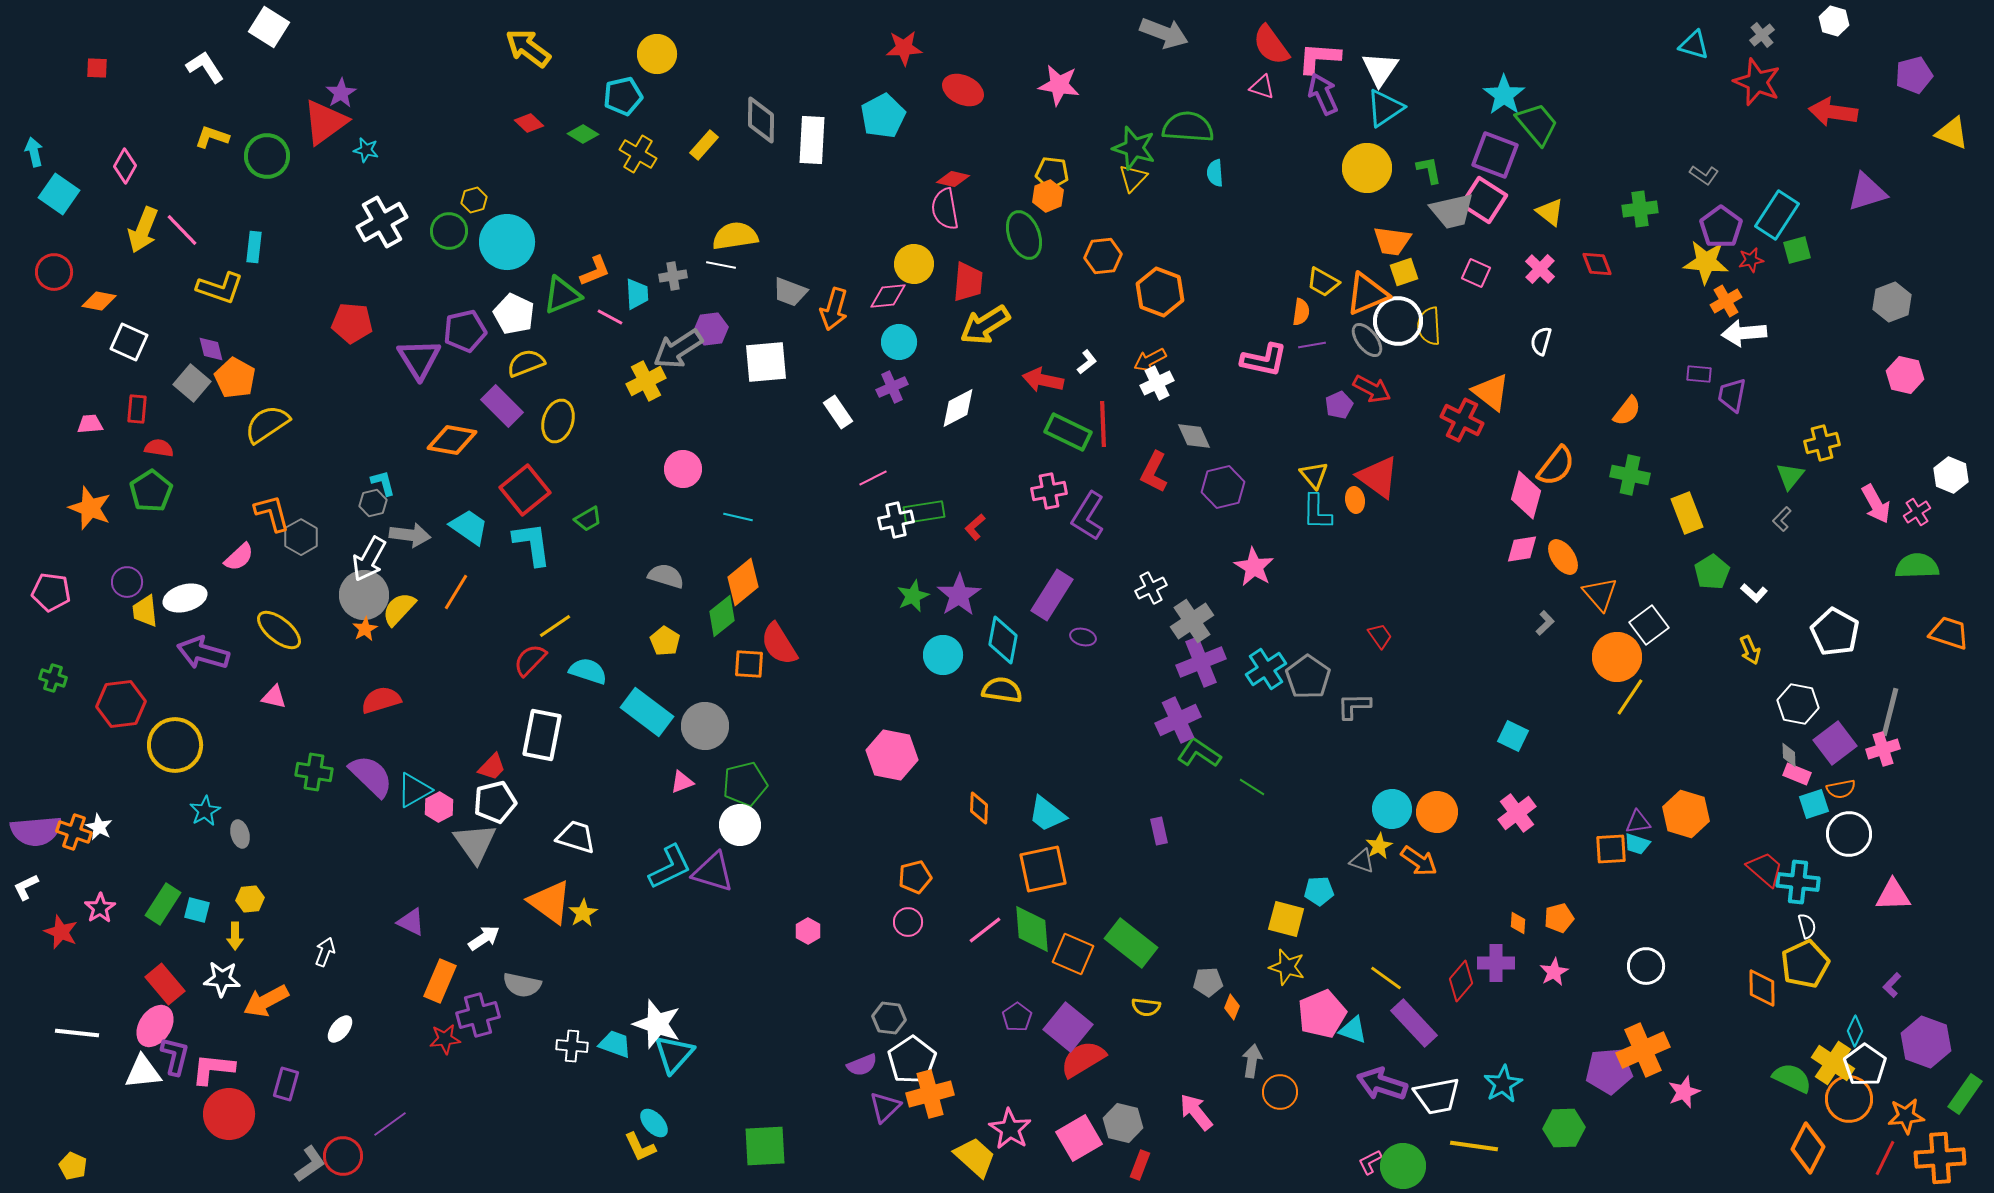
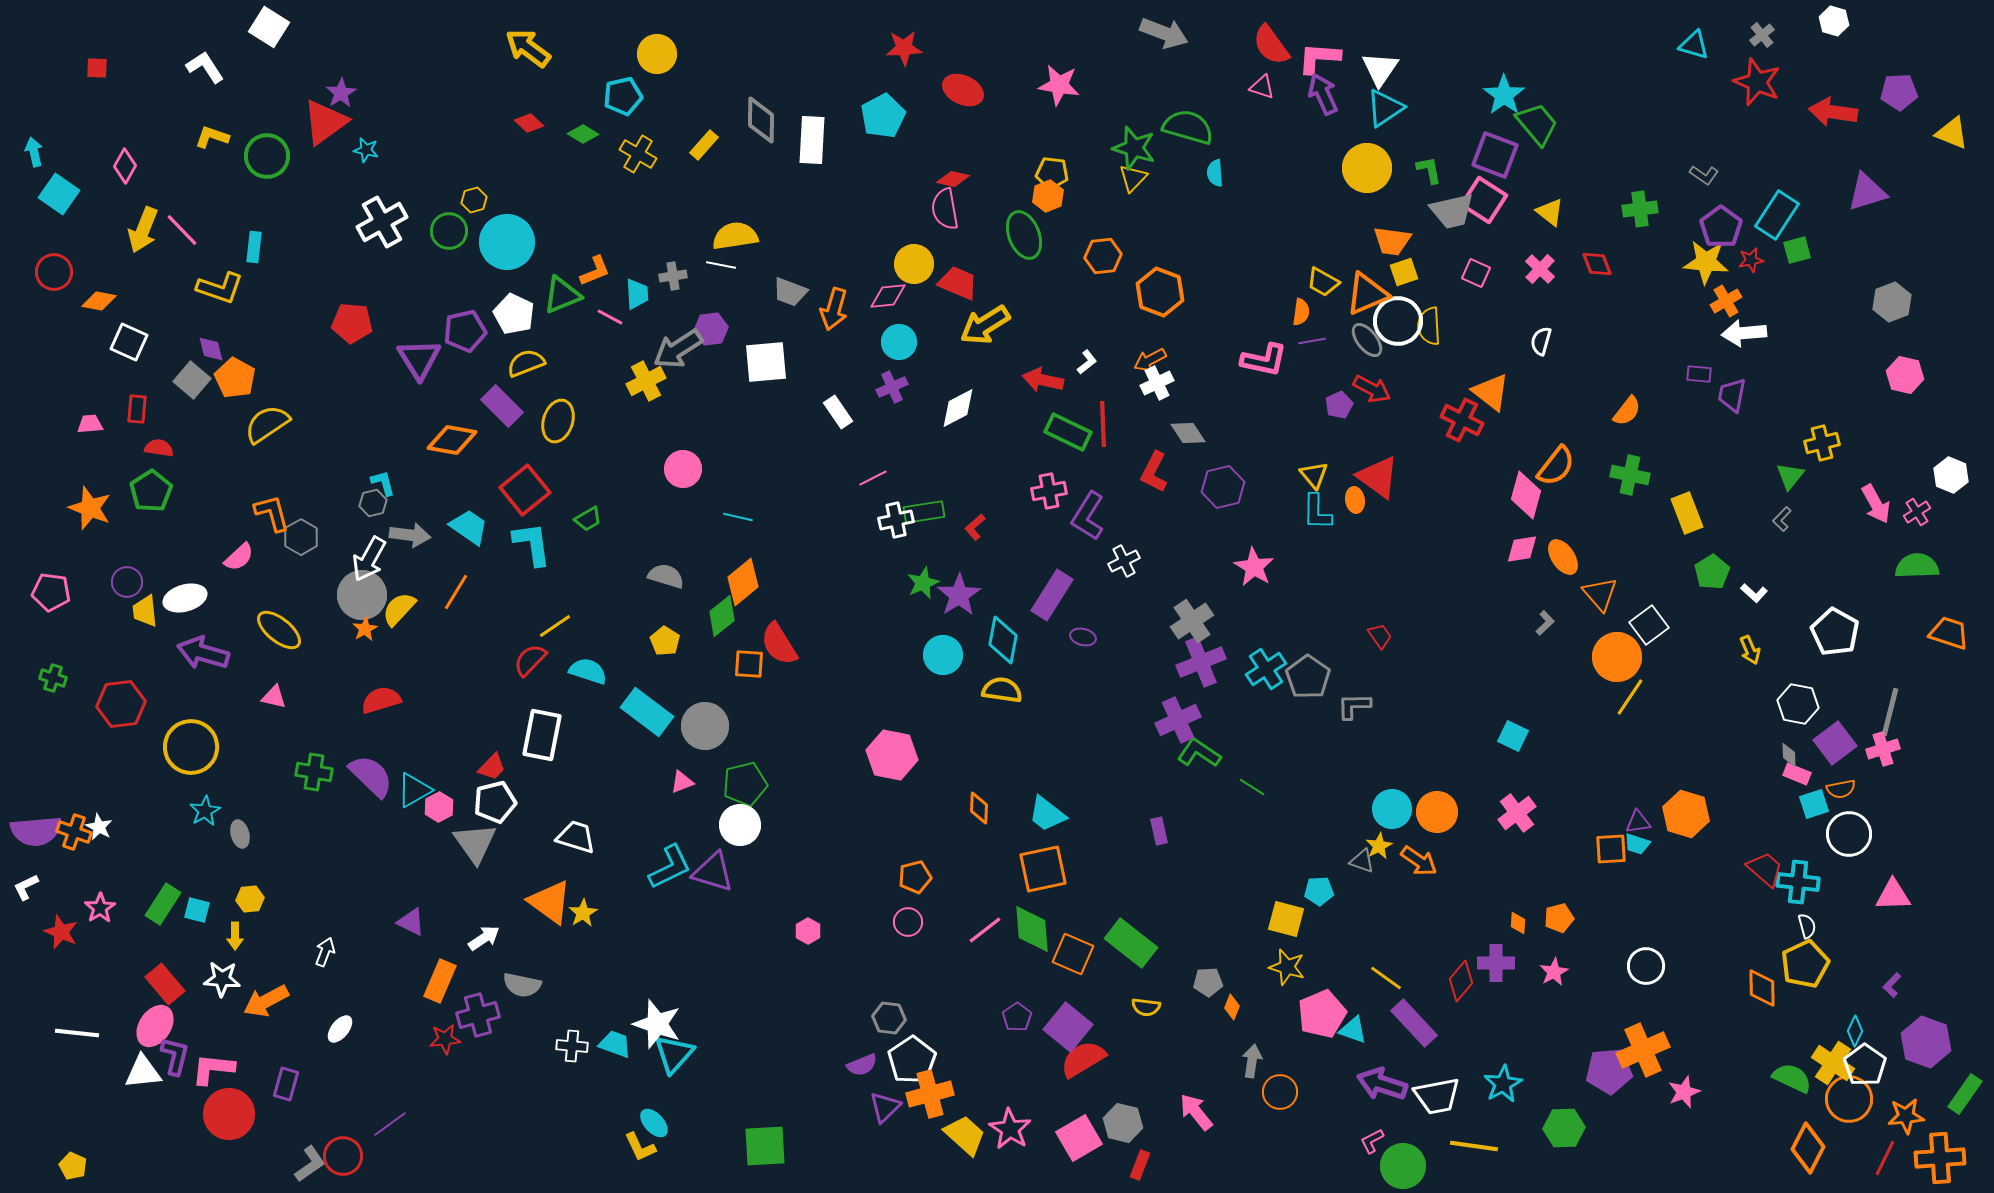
purple pentagon at (1914, 75): moved 15 px left, 17 px down; rotated 12 degrees clockwise
green semicircle at (1188, 127): rotated 12 degrees clockwise
red trapezoid at (968, 282): moved 10 px left, 1 px down; rotated 72 degrees counterclockwise
purple line at (1312, 345): moved 4 px up
gray square at (192, 383): moved 3 px up
gray diamond at (1194, 436): moved 6 px left, 3 px up; rotated 9 degrees counterclockwise
white cross at (1151, 588): moved 27 px left, 27 px up
gray circle at (364, 595): moved 2 px left
green star at (913, 596): moved 10 px right, 13 px up
yellow circle at (175, 745): moved 16 px right, 2 px down
yellow trapezoid at (975, 1157): moved 10 px left, 22 px up
pink L-shape at (1370, 1162): moved 2 px right, 21 px up
